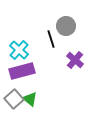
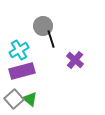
gray circle: moved 23 px left
cyan cross: rotated 18 degrees clockwise
